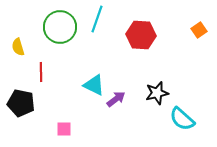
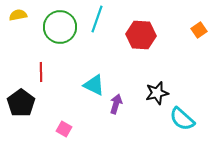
yellow semicircle: moved 32 px up; rotated 96 degrees clockwise
purple arrow: moved 5 px down; rotated 36 degrees counterclockwise
black pentagon: rotated 24 degrees clockwise
pink square: rotated 28 degrees clockwise
